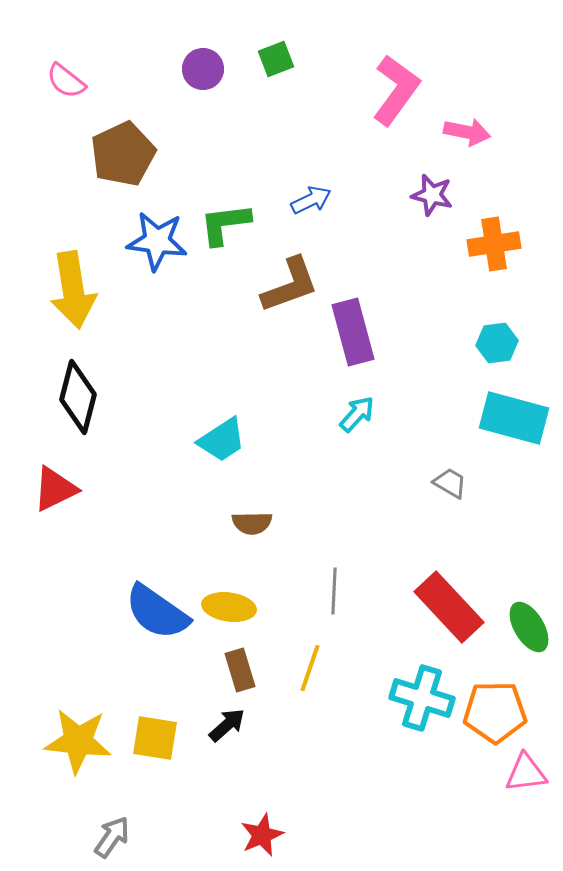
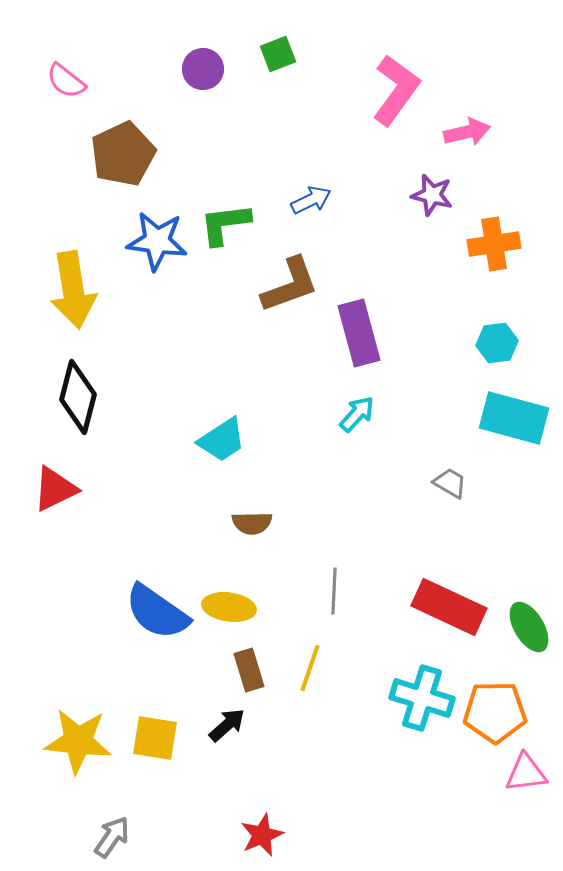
green square: moved 2 px right, 5 px up
pink arrow: rotated 24 degrees counterclockwise
purple rectangle: moved 6 px right, 1 px down
red rectangle: rotated 22 degrees counterclockwise
brown rectangle: moved 9 px right
